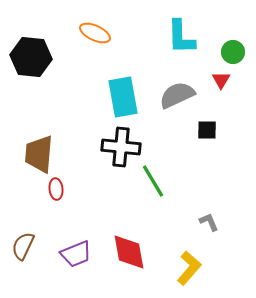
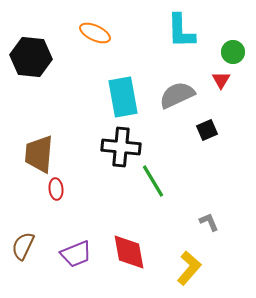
cyan L-shape: moved 6 px up
black square: rotated 25 degrees counterclockwise
